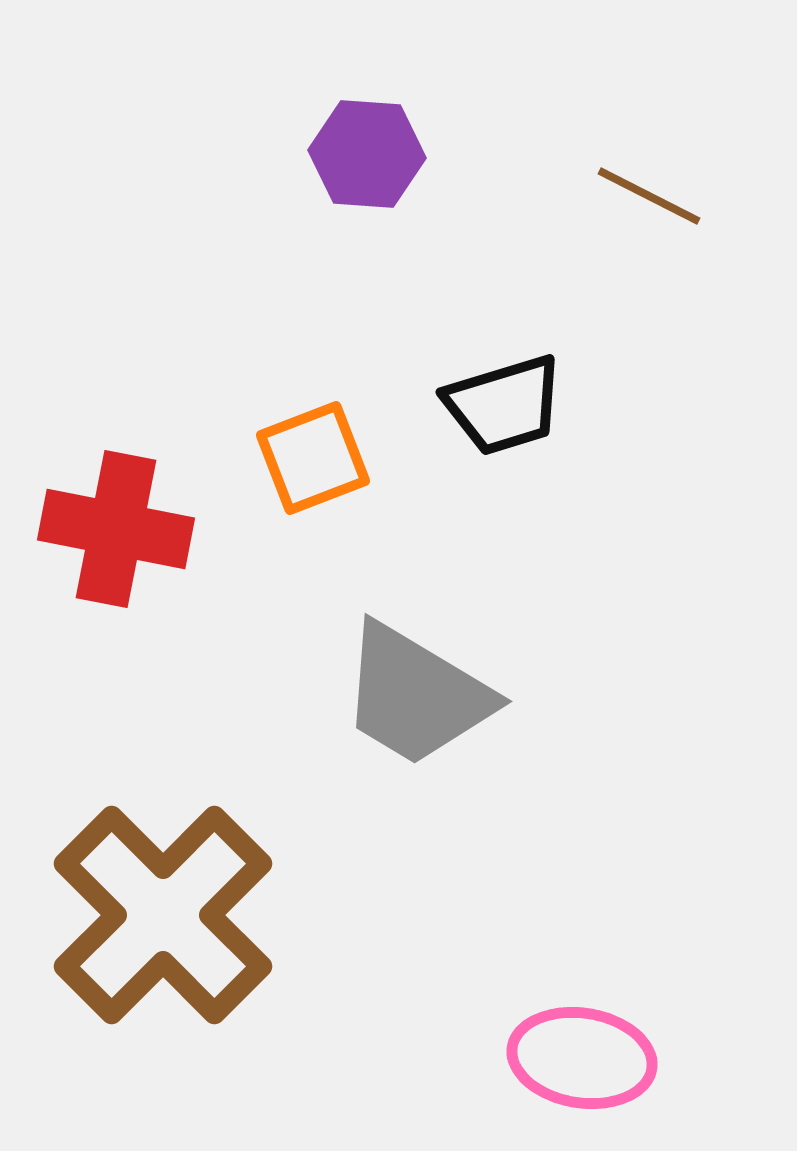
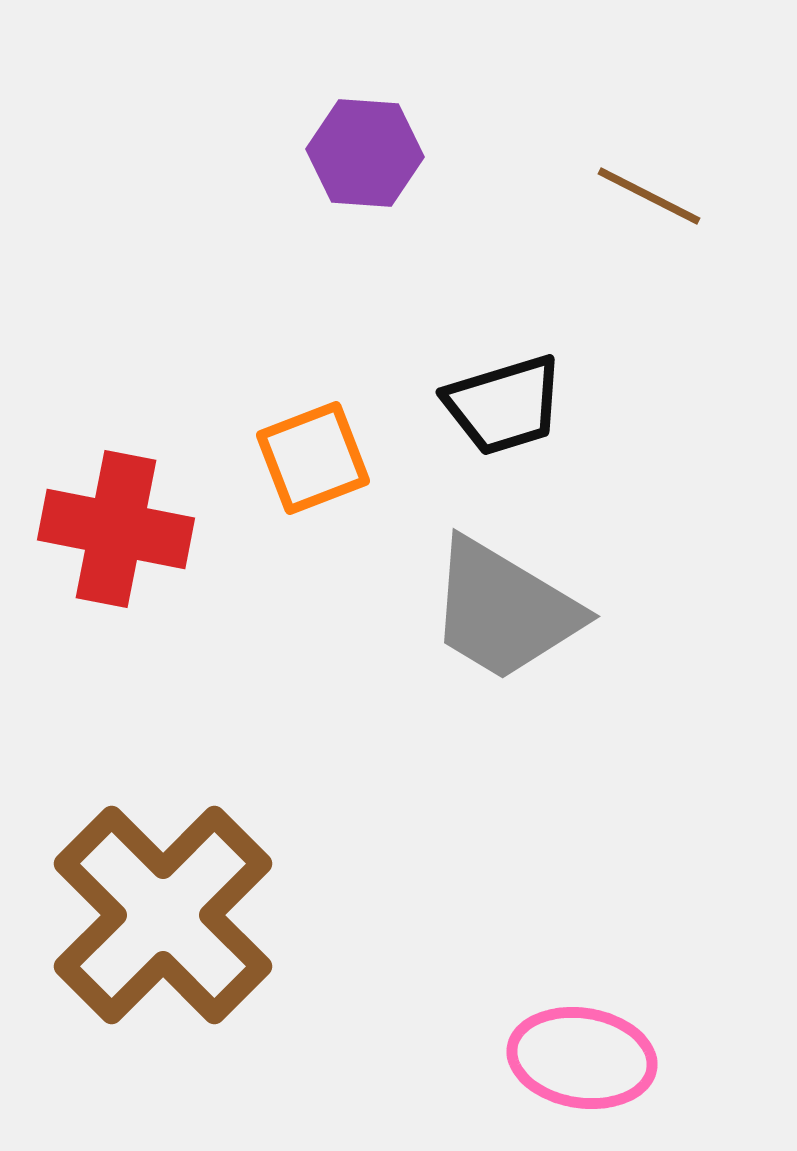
purple hexagon: moved 2 px left, 1 px up
gray trapezoid: moved 88 px right, 85 px up
